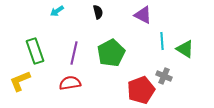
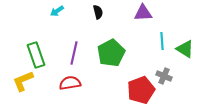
purple triangle: moved 2 px up; rotated 30 degrees counterclockwise
green rectangle: moved 1 px right, 4 px down
yellow L-shape: moved 3 px right
